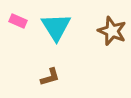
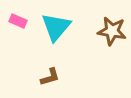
cyan triangle: rotated 12 degrees clockwise
brown star: rotated 12 degrees counterclockwise
